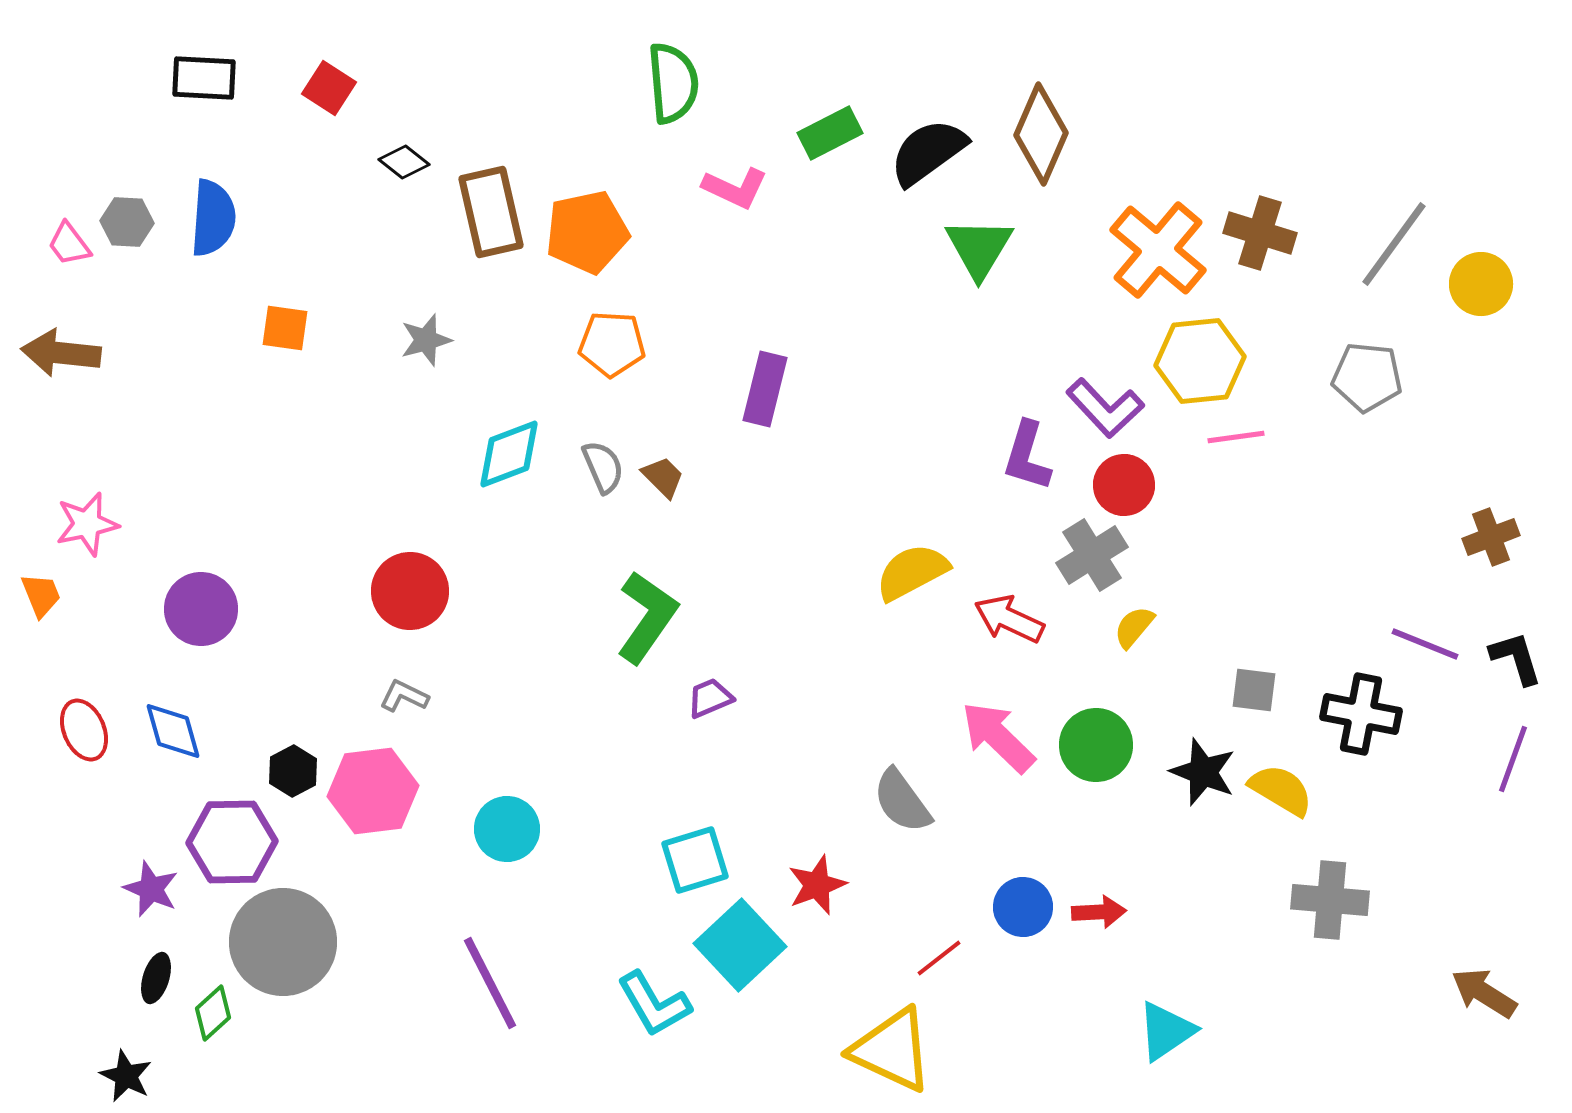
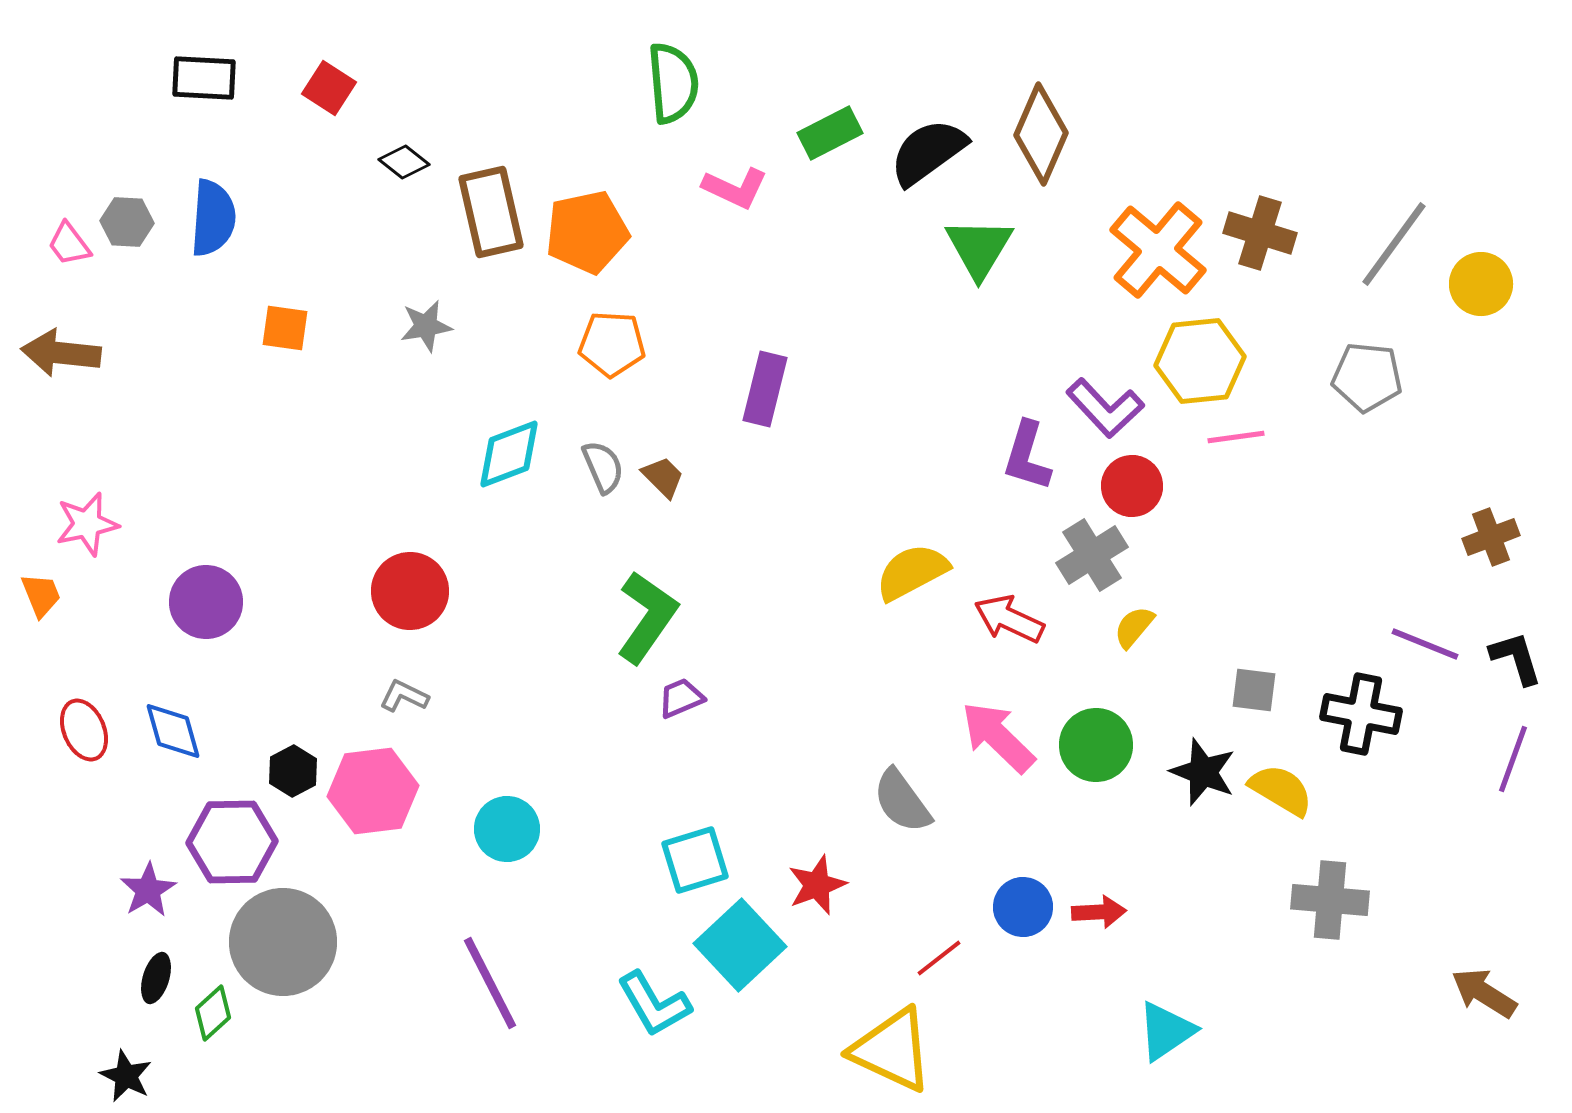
gray star at (426, 340): moved 14 px up; rotated 6 degrees clockwise
red circle at (1124, 485): moved 8 px right, 1 px down
purple circle at (201, 609): moved 5 px right, 7 px up
purple trapezoid at (710, 698): moved 29 px left
purple star at (151, 889): moved 3 px left, 1 px down; rotated 18 degrees clockwise
